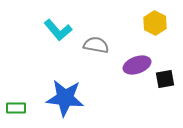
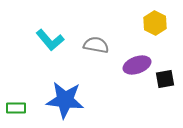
cyan L-shape: moved 8 px left, 10 px down
blue star: moved 2 px down
